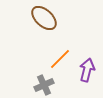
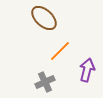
orange line: moved 8 px up
gray cross: moved 1 px right, 3 px up
